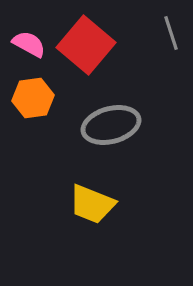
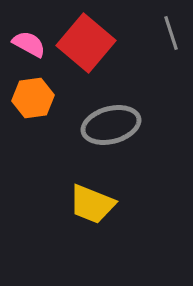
red square: moved 2 px up
